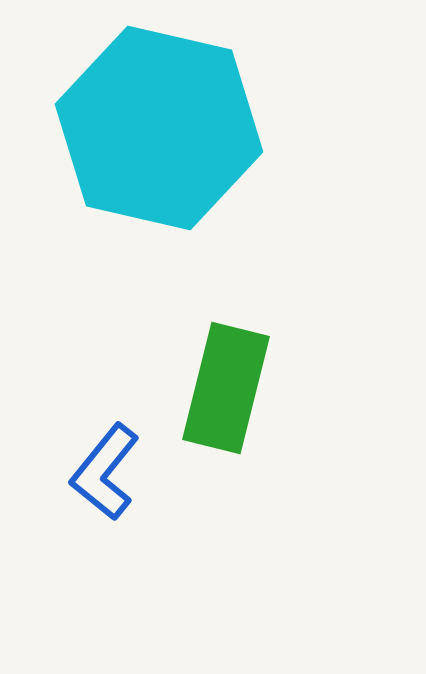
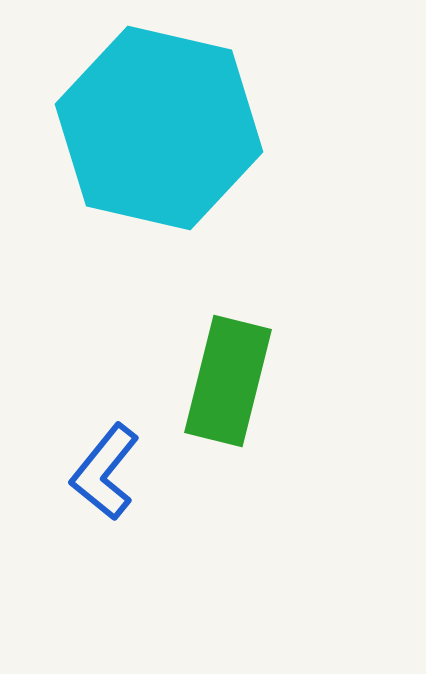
green rectangle: moved 2 px right, 7 px up
